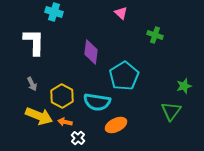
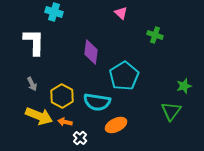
white cross: moved 2 px right
